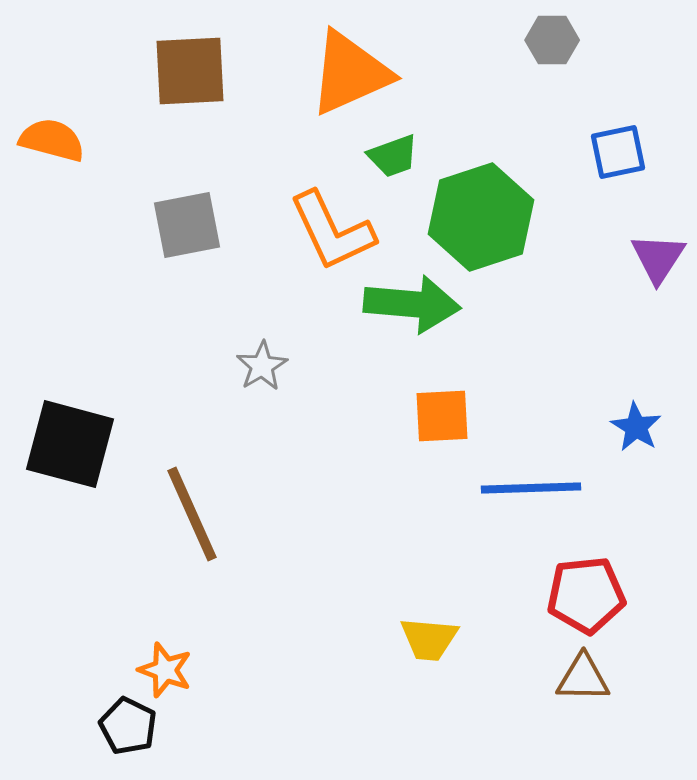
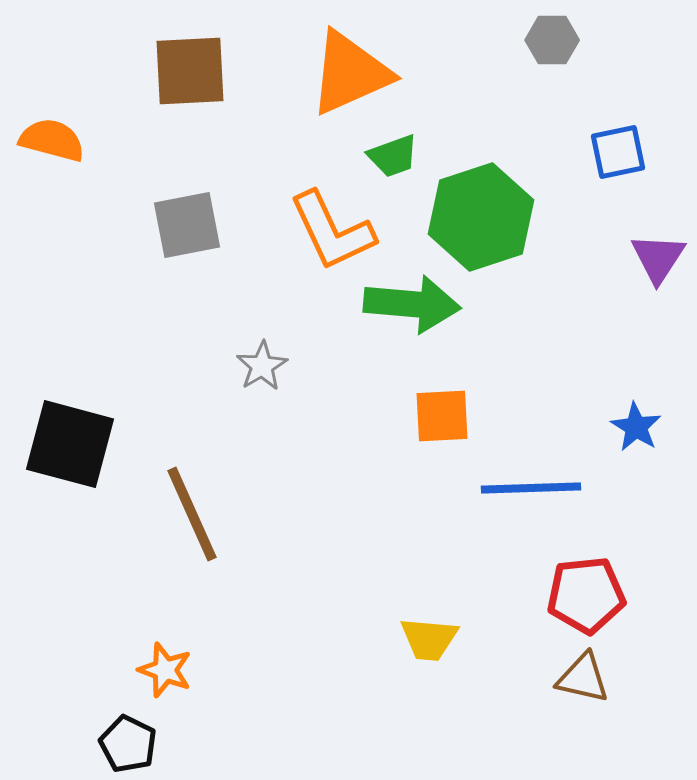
brown triangle: rotated 12 degrees clockwise
black pentagon: moved 18 px down
